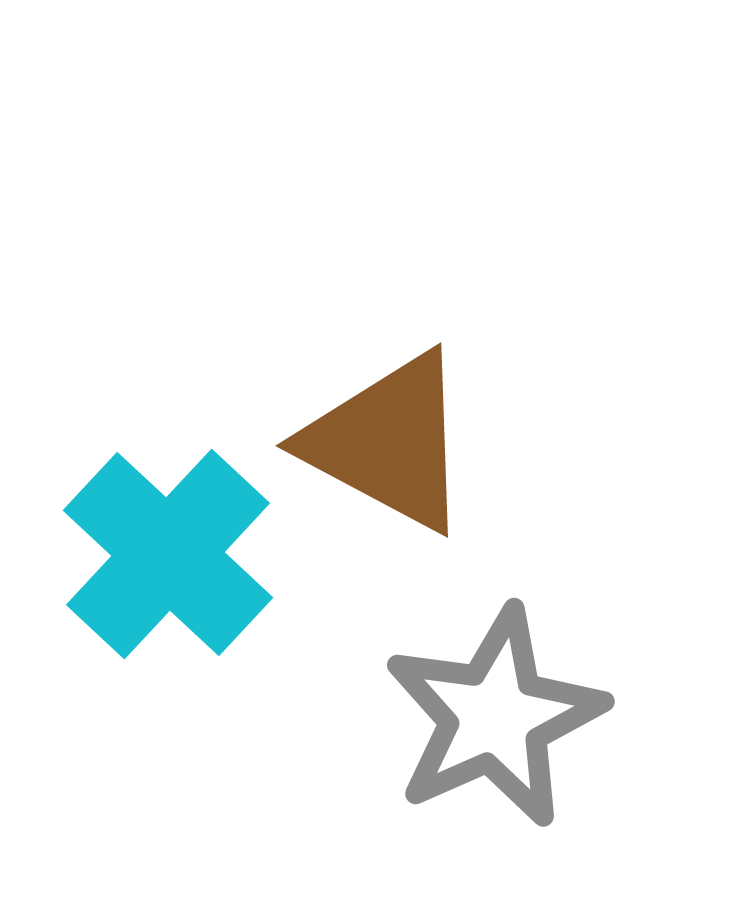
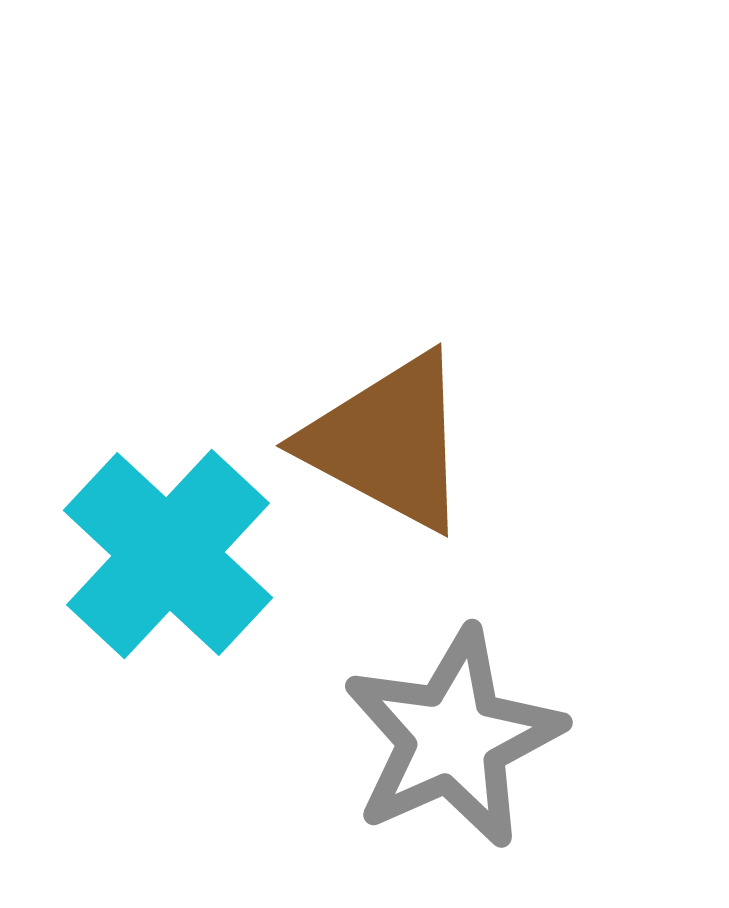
gray star: moved 42 px left, 21 px down
